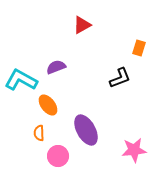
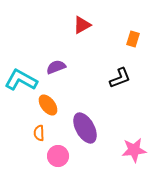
orange rectangle: moved 6 px left, 9 px up
purple ellipse: moved 1 px left, 2 px up
